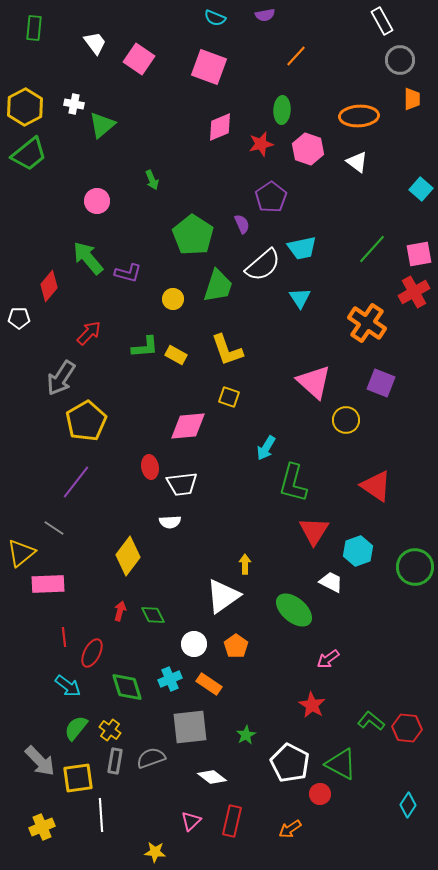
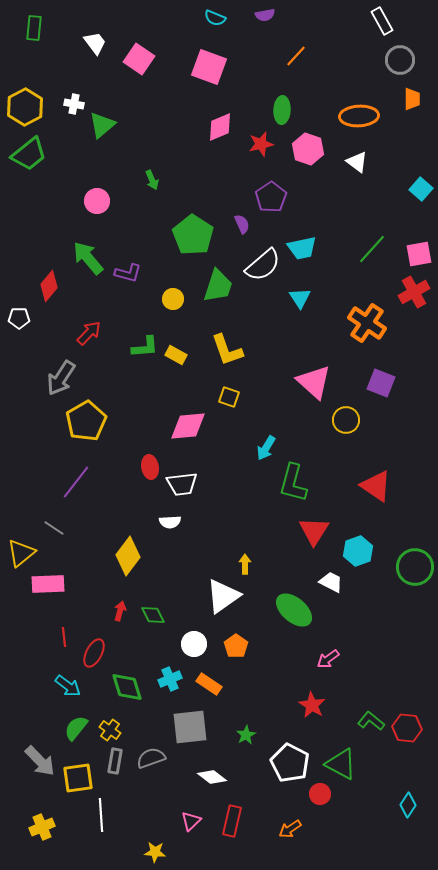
red ellipse at (92, 653): moved 2 px right
